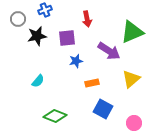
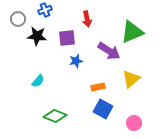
black star: rotated 18 degrees clockwise
orange rectangle: moved 6 px right, 4 px down
